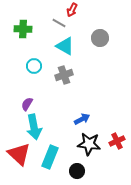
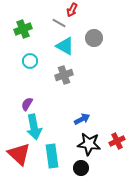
green cross: rotated 24 degrees counterclockwise
gray circle: moved 6 px left
cyan circle: moved 4 px left, 5 px up
cyan rectangle: moved 2 px right, 1 px up; rotated 30 degrees counterclockwise
black circle: moved 4 px right, 3 px up
